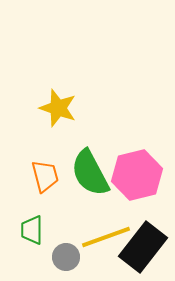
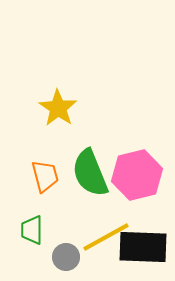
yellow star: rotated 15 degrees clockwise
green semicircle: rotated 6 degrees clockwise
yellow line: rotated 9 degrees counterclockwise
black rectangle: rotated 54 degrees clockwise
